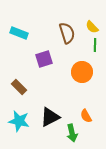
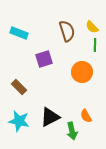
brown semicircle: moved 2 px up
green arrow: moved 2 px up
